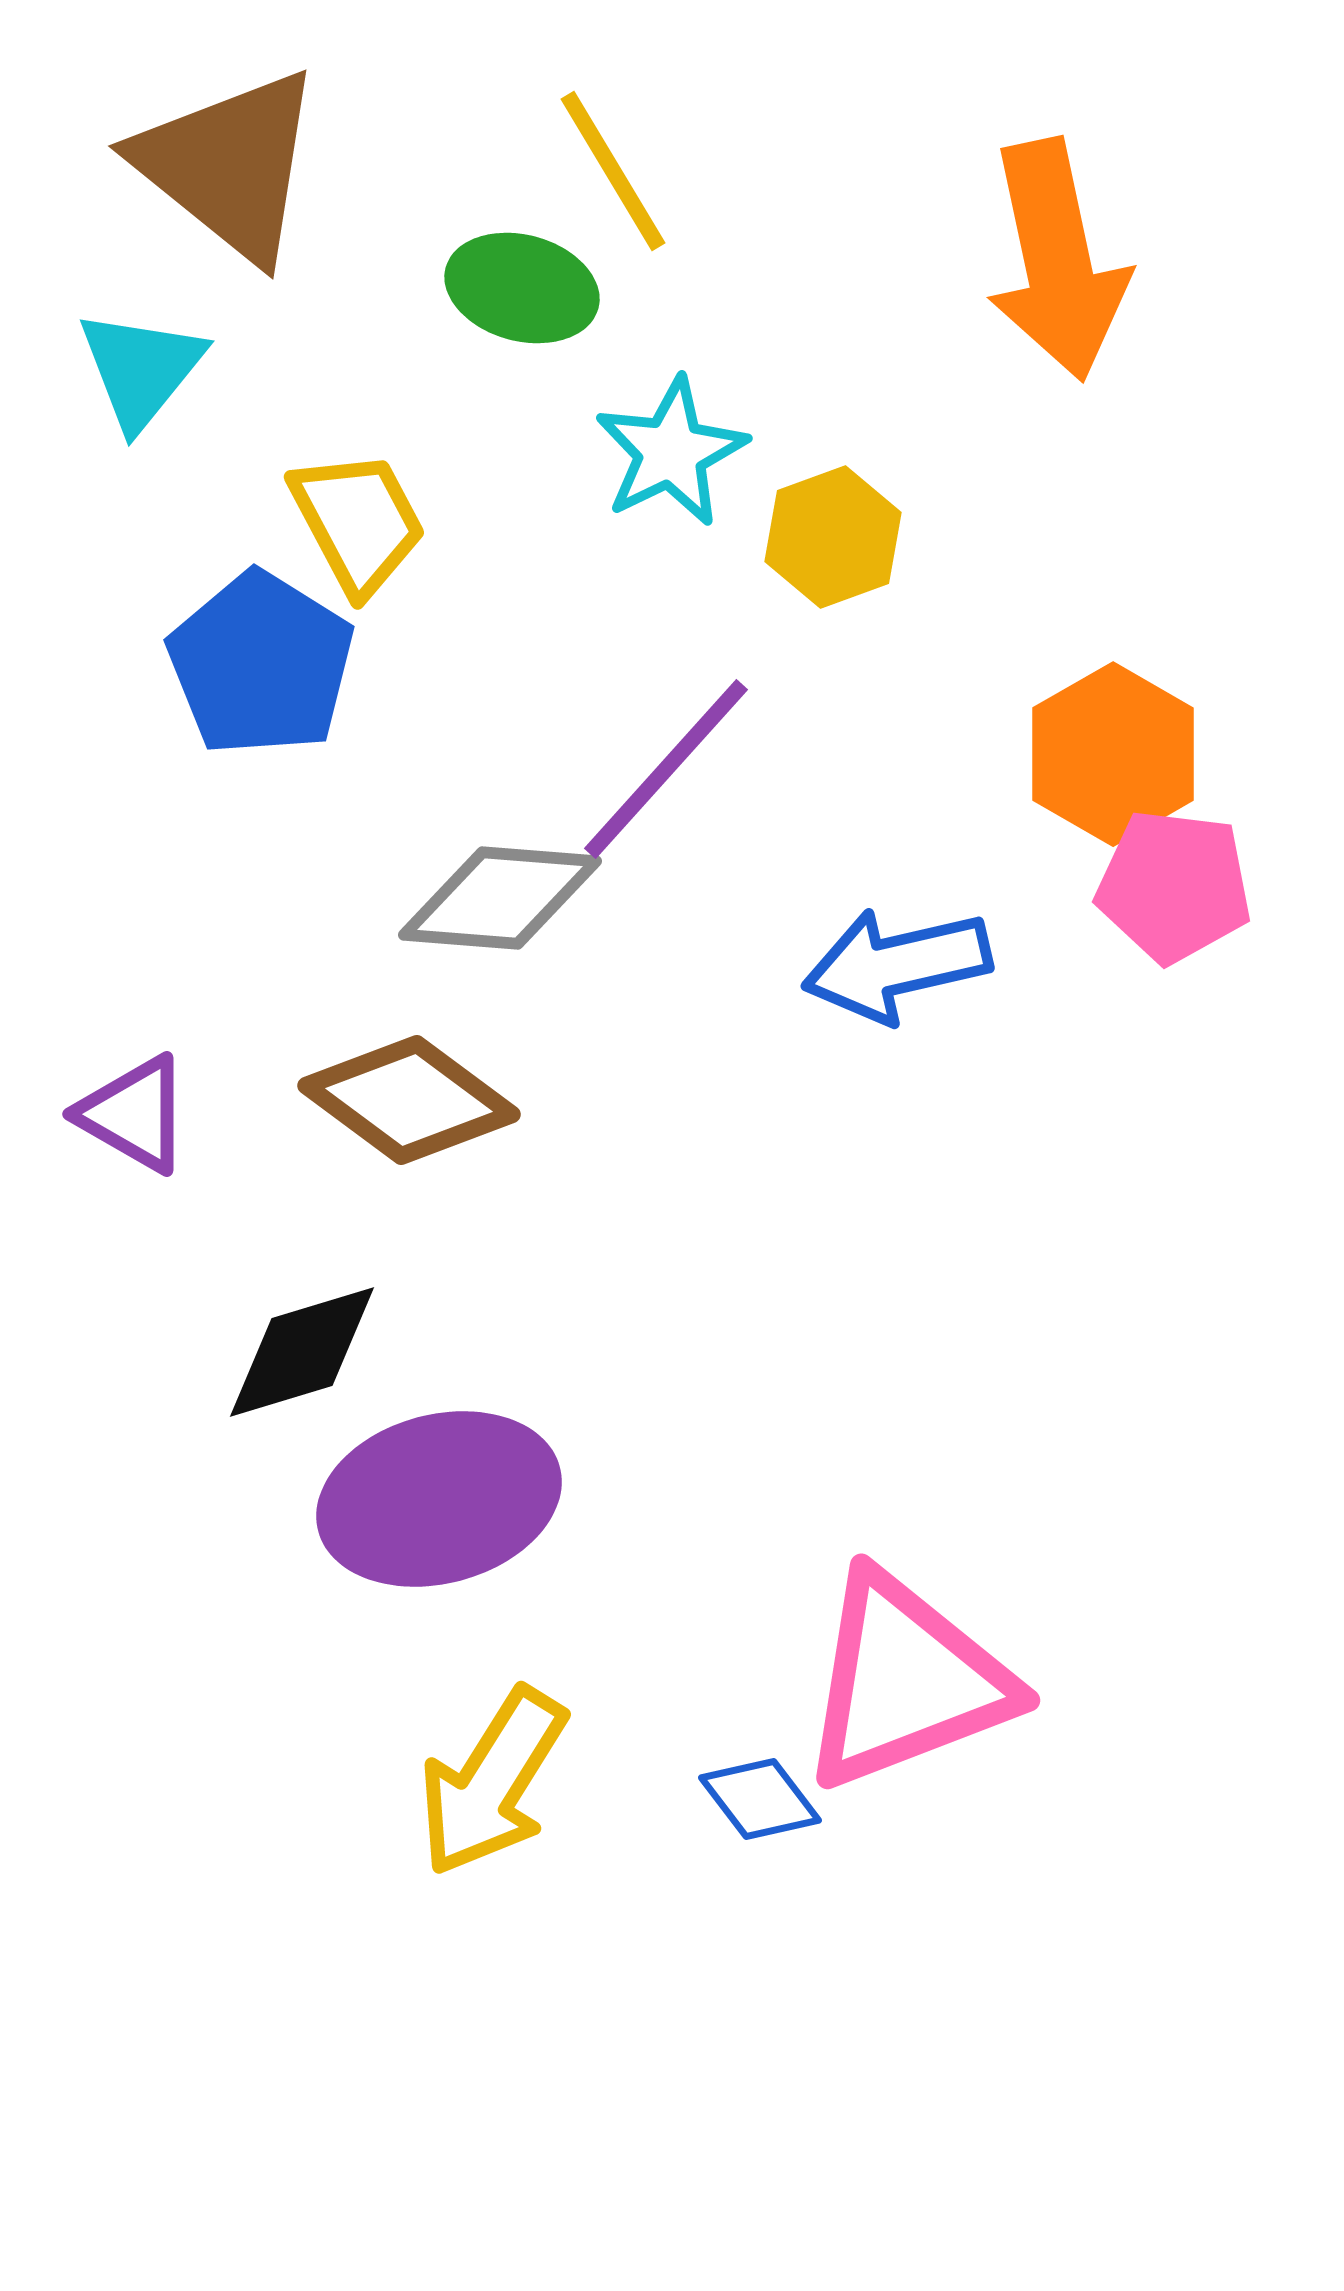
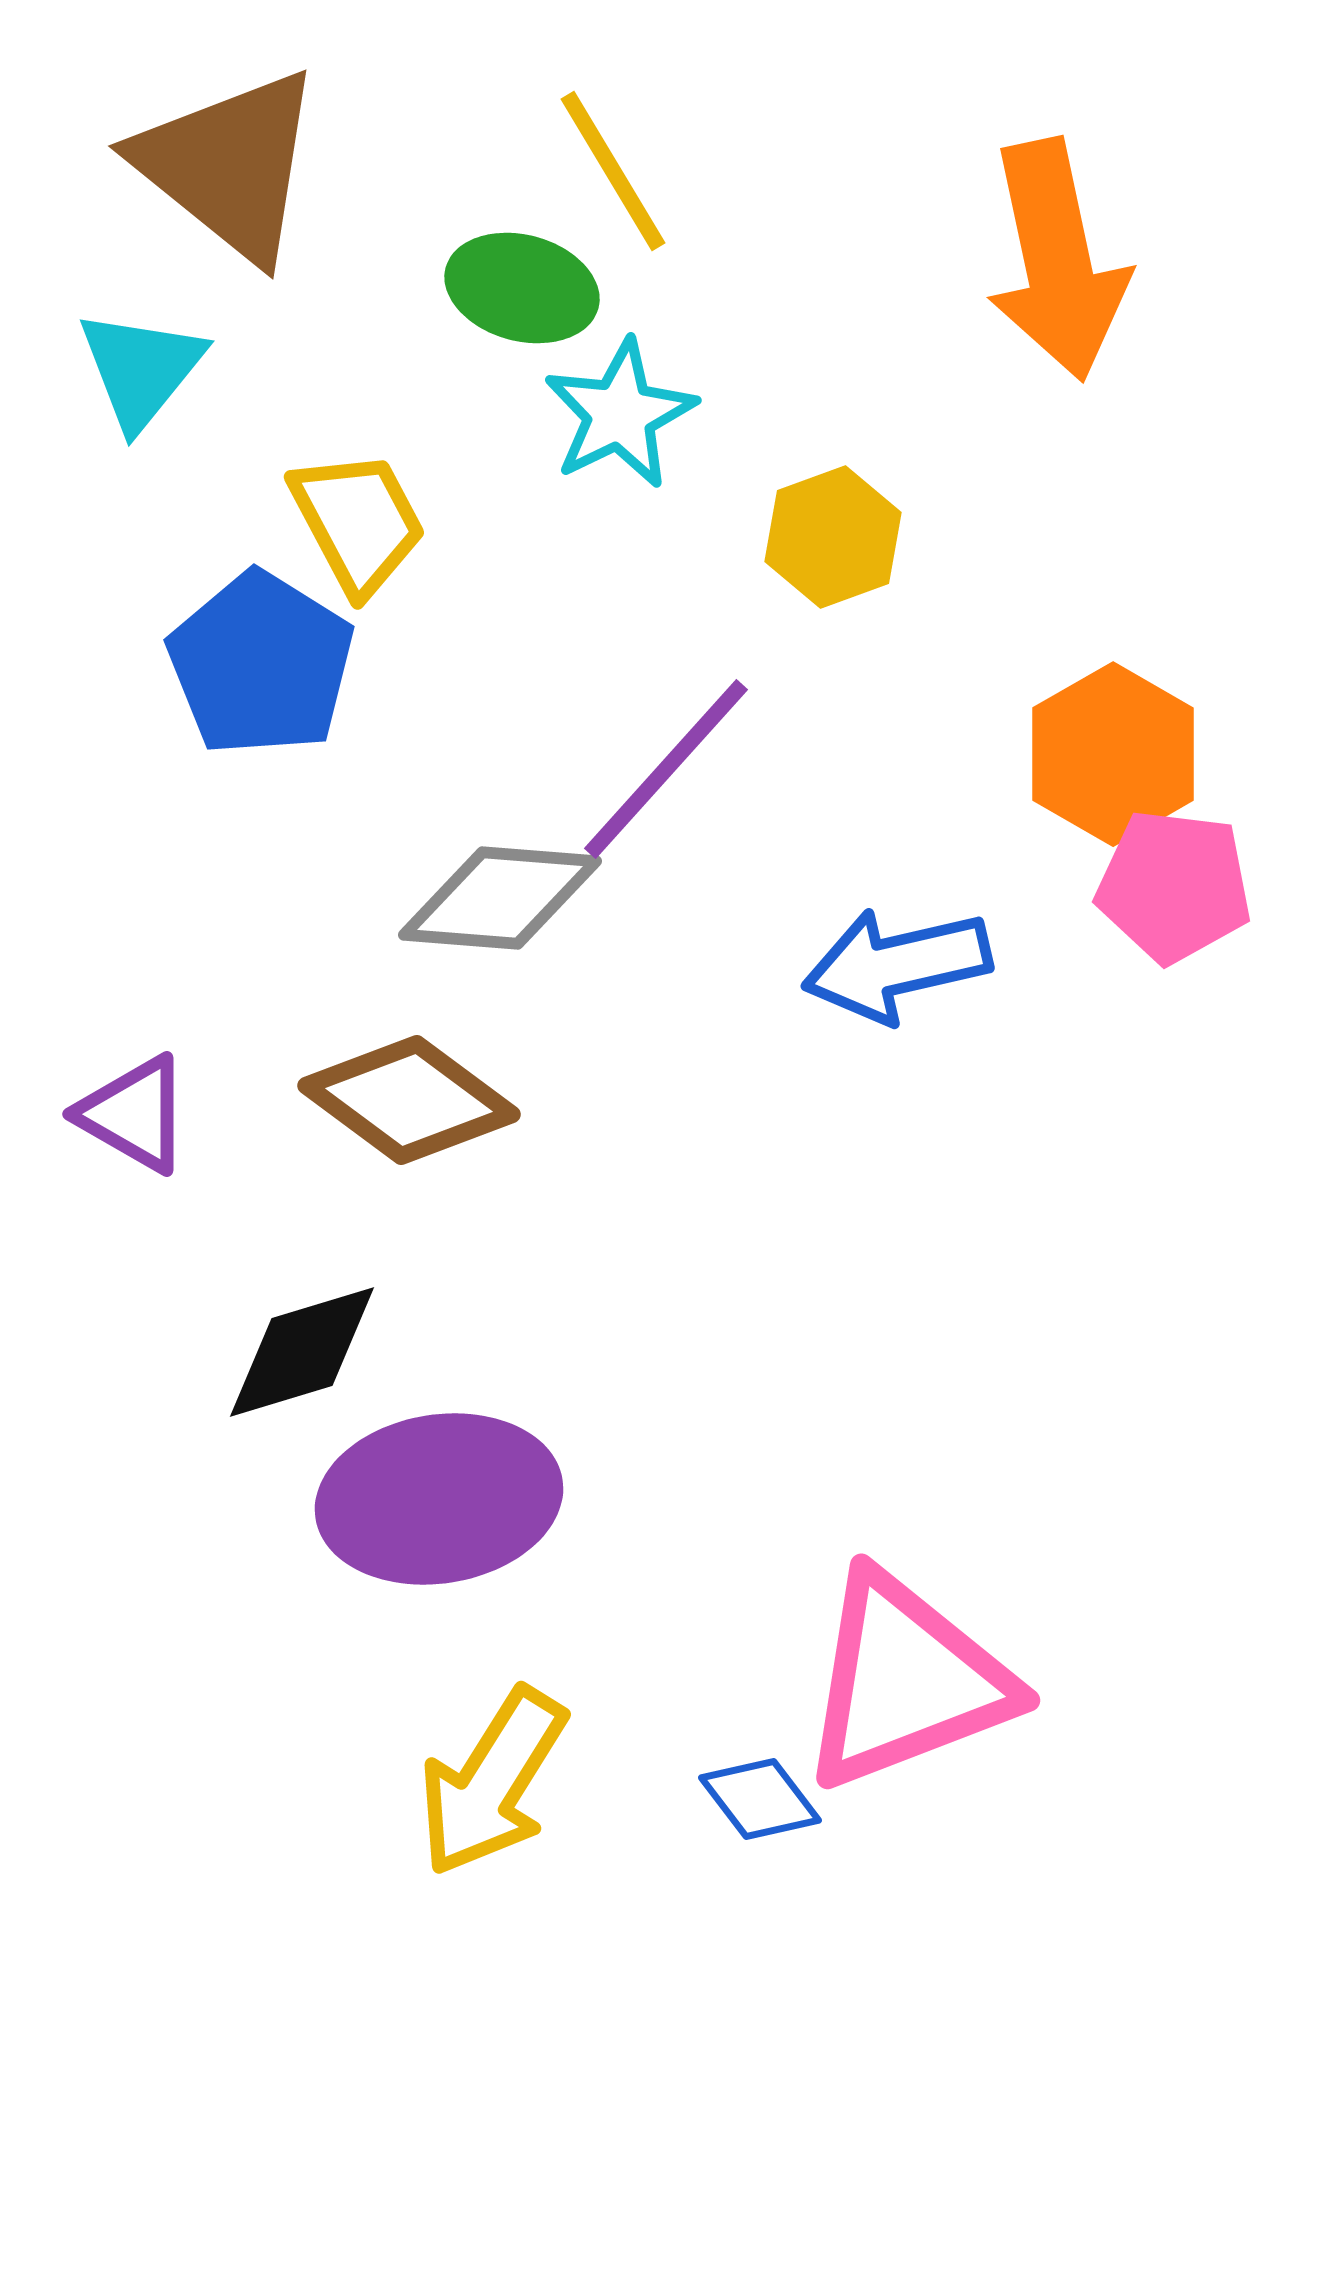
cyan star: moved 51 px left, 38 px up
purple ellipse: rotated 6 degrees clockwise
